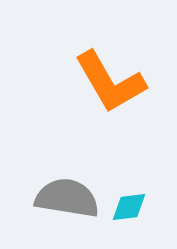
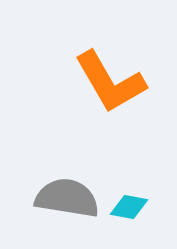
cyan diamond: rotated 18 degrees clockwise
